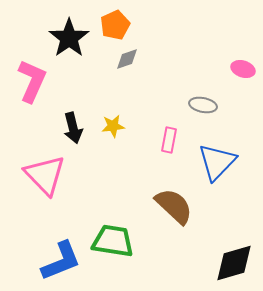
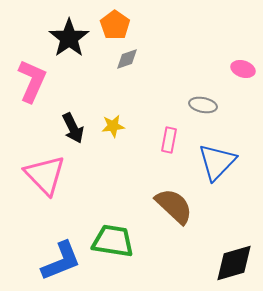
orange pentagon: rotated 12 degrees counterclockwise
black arrow: rotated 12 degrees counterclockwise
